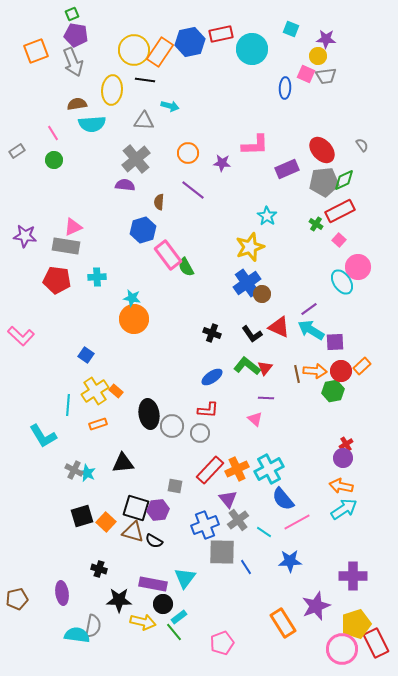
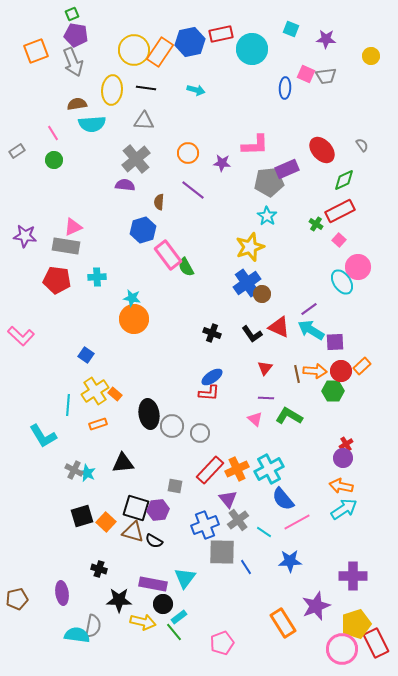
yellow circle at (318, 56): moved 53 px right
black line at (145, 80): moved 1 px right, 8 px down
cyan arrow at (170, 106): moved 26 px right, 16 px up
gray pentagon at (324, 182): moved 55 px left
green L-shape at (247, 366): moved 42 px right, 50 px down; rotated 8 degrees counterclockwise
orange rectangle at (116, 391): moved 1 px left, 3 px down
green hexagon at (333, 391): rotated 10 degrees clockwise
red L-shape at (208, 410): moved 1 px right, 17 px up
